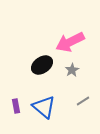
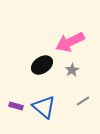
purple rectangle: rotated 64 degrees counterclockwise
